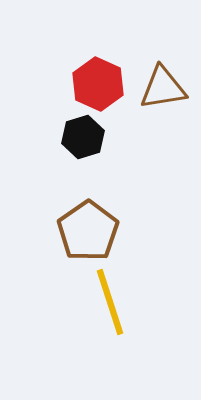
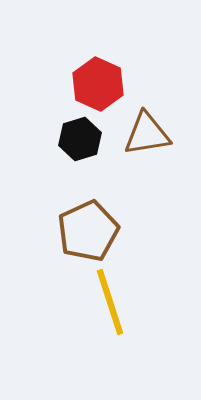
brown triangle: moved 16 px left, 46 px down
black hexagon: moved 3 px left, 2 px down
brown pentagon: rotated 10 degrees clockwise
